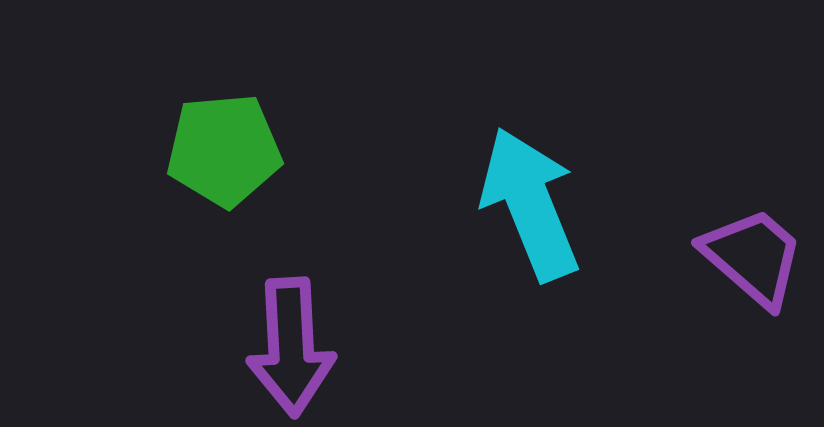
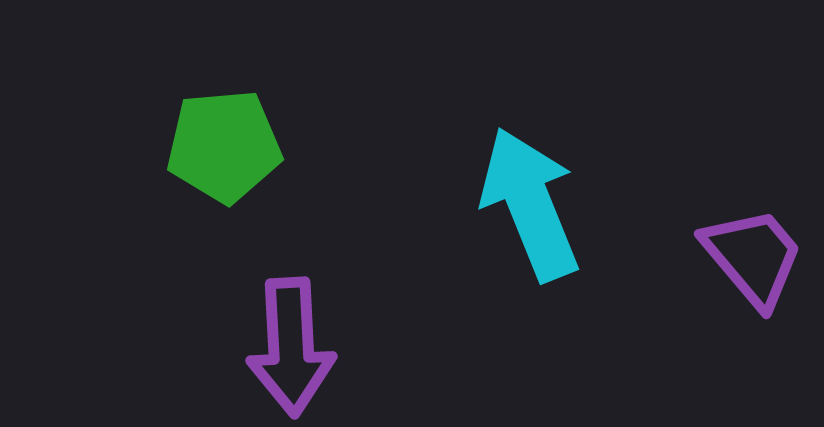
green pentagon: moved 4 px up
purple trapezoid: rotated 9 degrees clockwise
